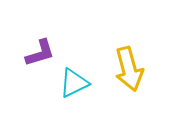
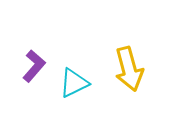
purple L-shape: moved 6 px left, 13 px down; rotated 32 degrees counterclockwise
